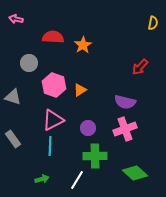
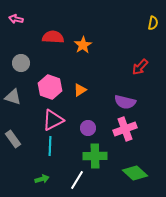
gray circle: moved 8 px left
pink hexagon: moved 4 px left, 2 px down
